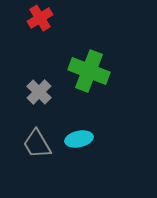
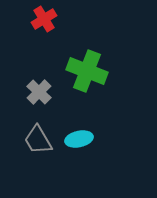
red cross: moved 4 px right, 1 px down
green cross: moved 2 px left
gray trapezoid: moved 1 px right, 4 px up
